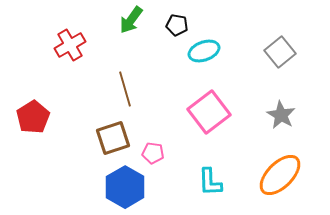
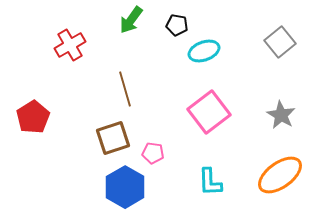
gray square: moved 10 px up
orange ellipse: rotated 9 degrees clockwise
